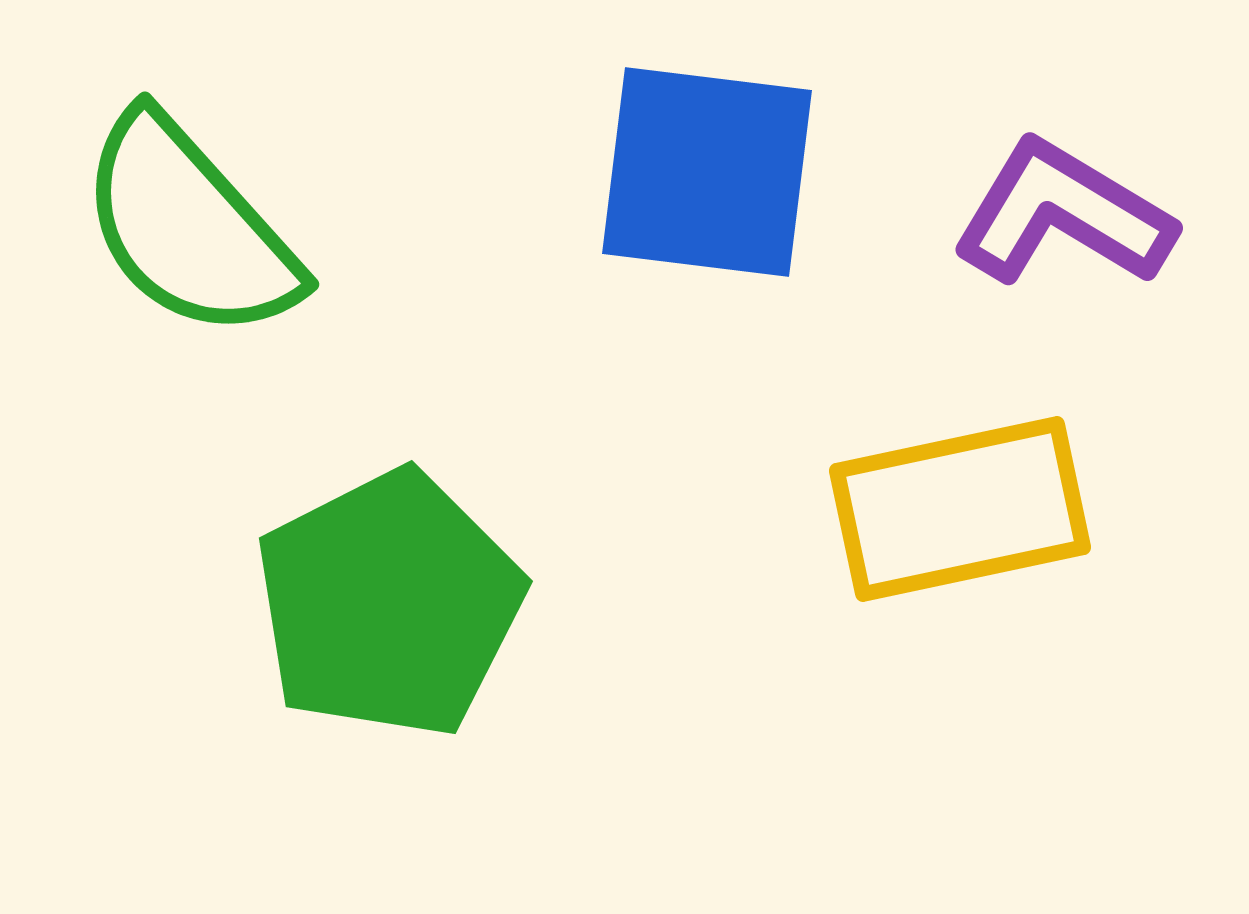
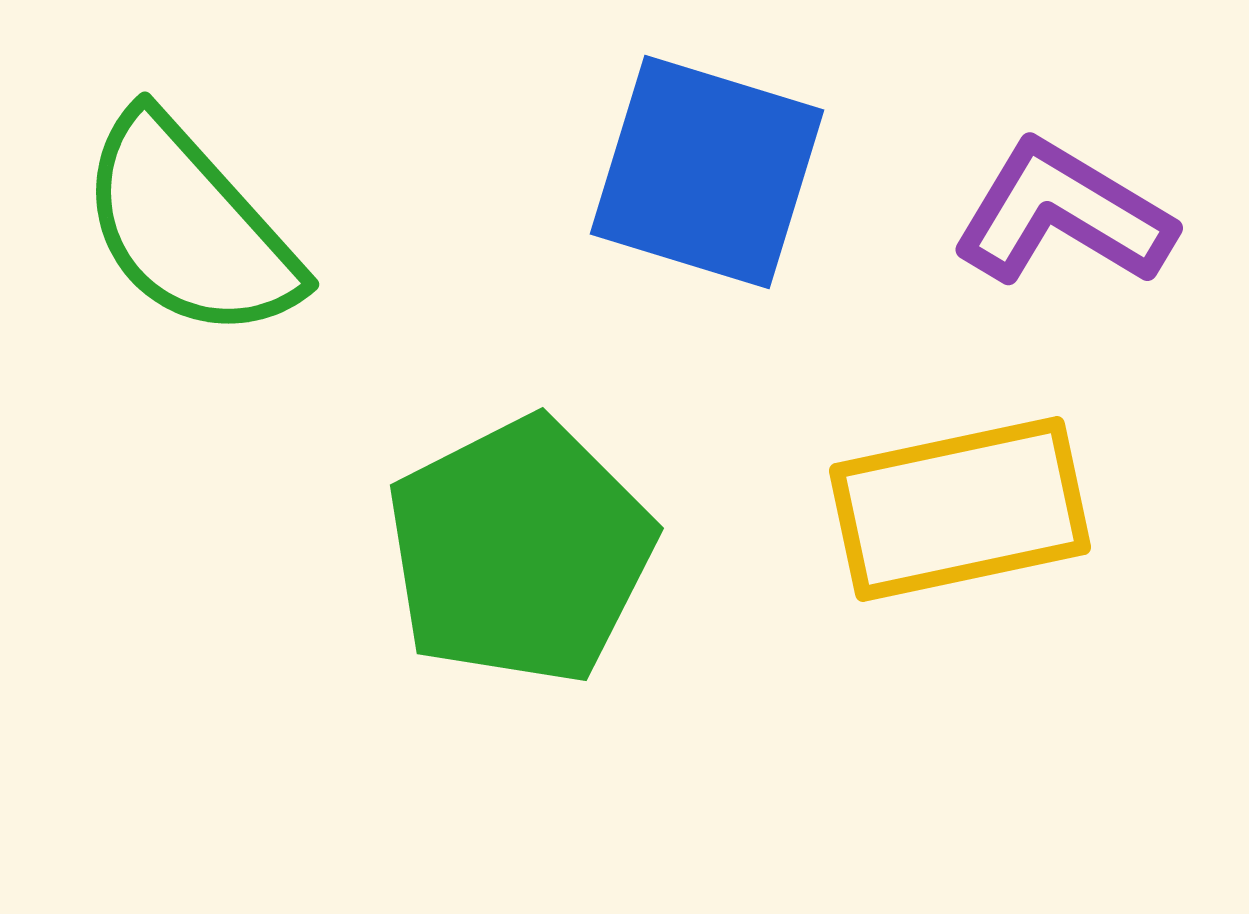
blue square: rotated 10 degrees clockwise
green pentagon: moved 131 px right, 53 px up
